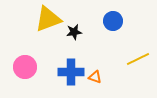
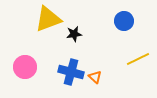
blue circle: moved 11 px right
black star: moved 2 px down
blue cross: rotated 15 degrees clockwise
orange triangle: rotated 24 degrees clockwise
